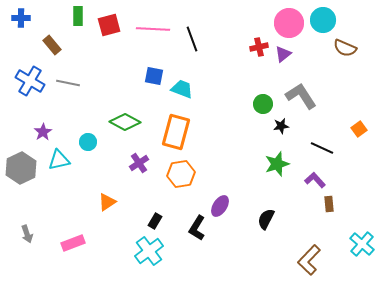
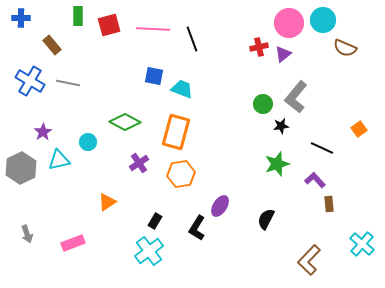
gray L-shape at (301, 96): moved 5 px left, 1 px down; rotated 108 degrees counterclockwise
